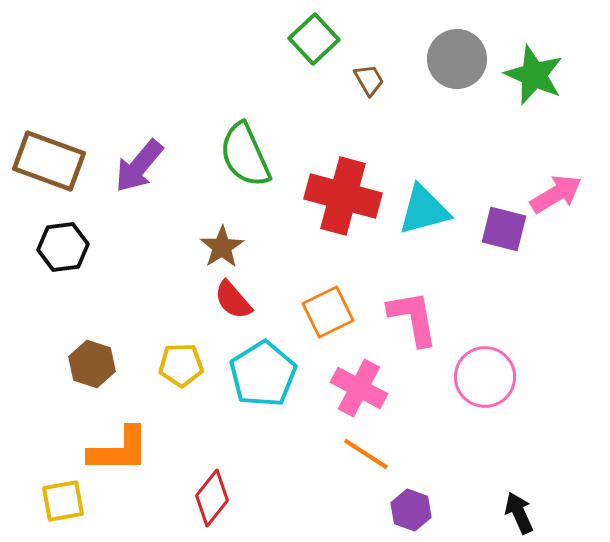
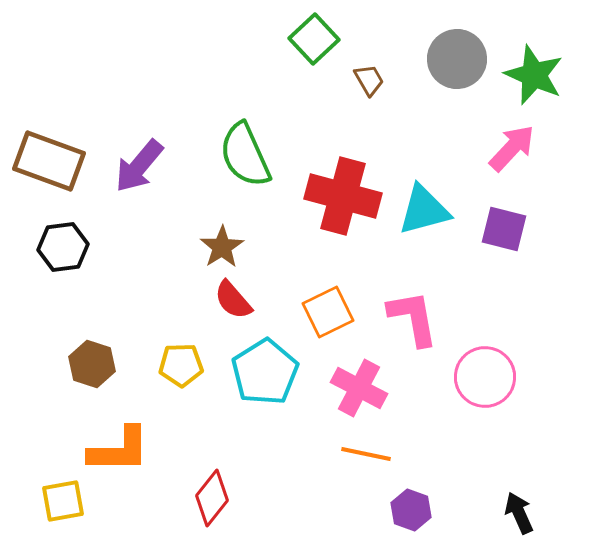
pink arrow: moved 44 px left, 46 px up; rotated 16 degrees counterclockwise
cyan pentagon: moved 2 px right, 2 px up
orange line: rotated 21 degrees counterclockwise
